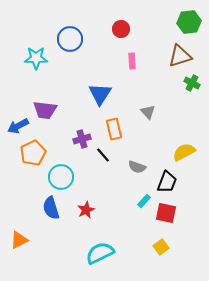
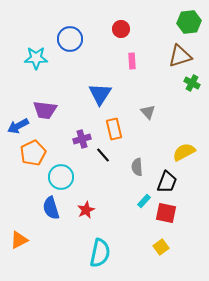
gray semicircle: rotated 66 degrees clockwise
cyan semicircle: rotated 128 degrees clockwise
